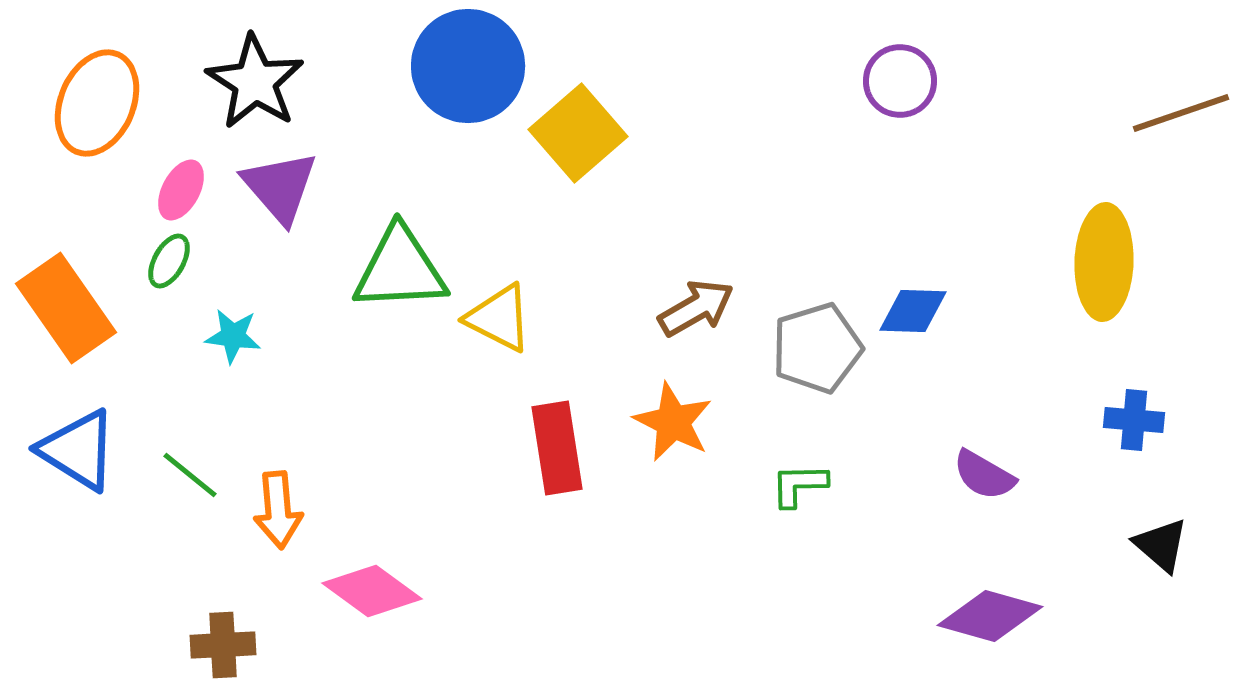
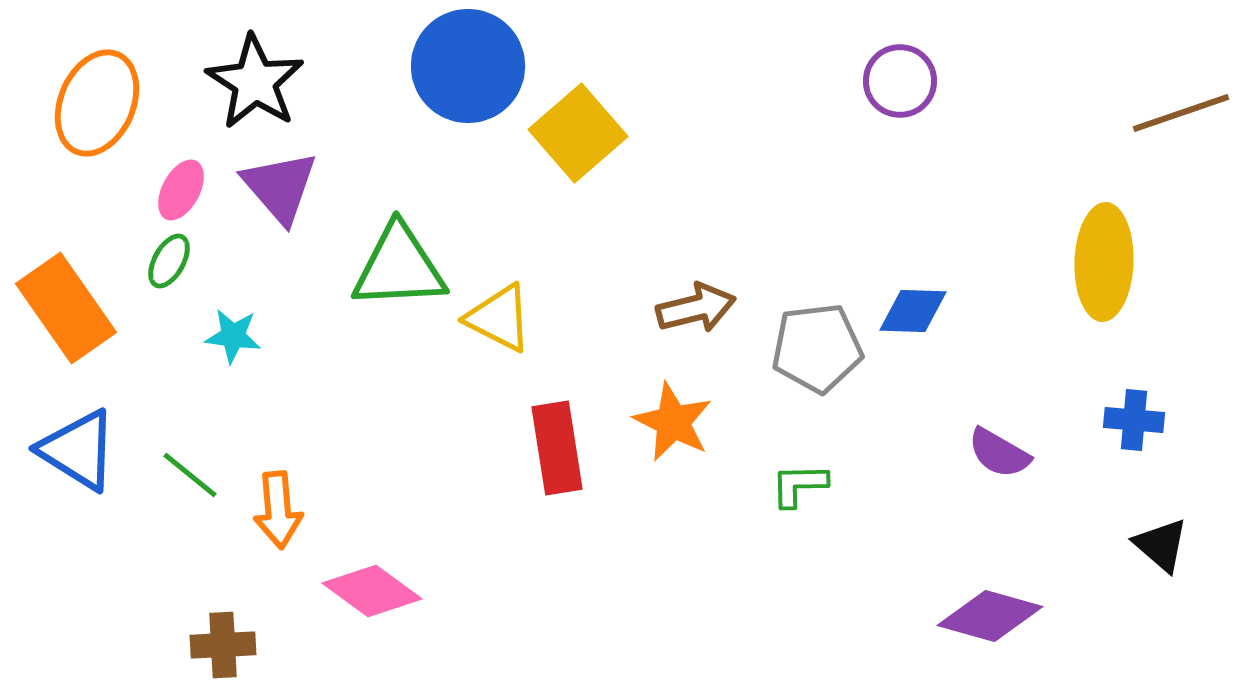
green triangle: moved 1 px left, 2 px up
brown arrow: rotated 16 degrees clockwise
gray pentagon: rotated 10 degrees clockwise
purple semicircle: moved 15 px right, 22 px up
